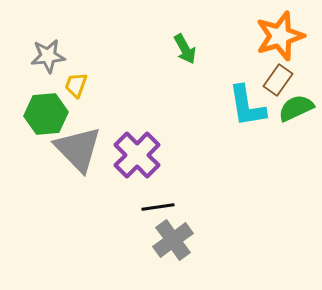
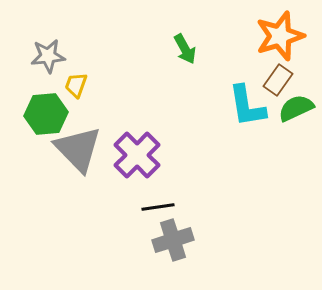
gray cross: rotated 18 degrees clockwise
